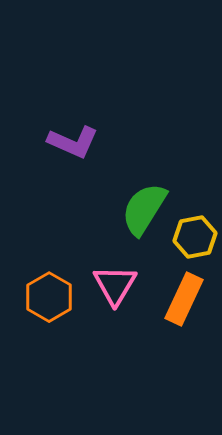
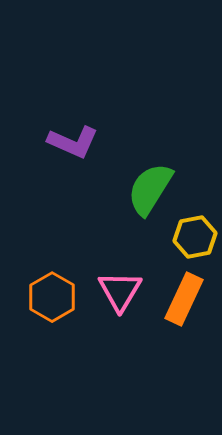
green semicircle: moved 6 px right, 20 px up
pink triangle: moved 5 px right, 6 px down
orange hexagon: moved 3 px right
